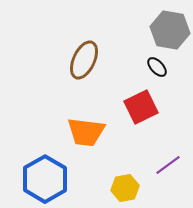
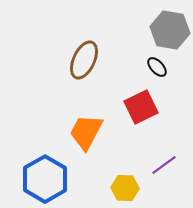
orange trapezoid: rotated 111 degrees clockwise
purple line: moved 4 px left
yellow hexagon: rotated 12 degrees clockwise
